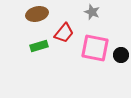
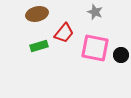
gray star: moved 3 px right
